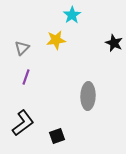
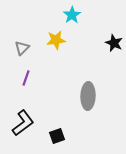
purple line: moved 1 px down
